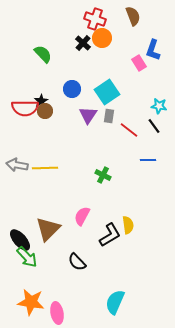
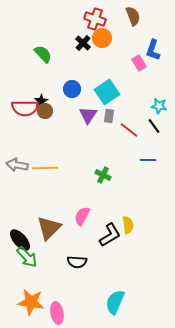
brown triangle: moved 1 px right, 1 px up
black semicircle: rotated 42 degrees counterclockwise
